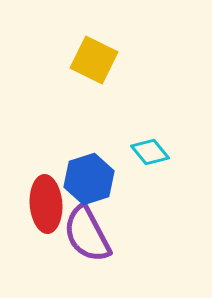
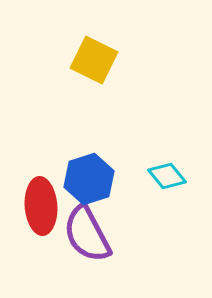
cyan diamond: moved 17 px right, 24 px down
red ellipse: moved 5 px left, 2 px down
